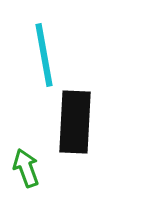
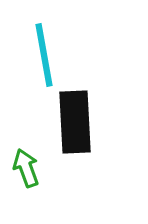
black rectangle: rotated 6 degrees counterclockwise
